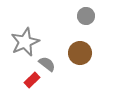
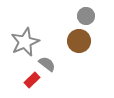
brown circle: moved 1 px left, 12 px up
